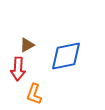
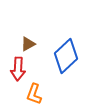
brown triangle: moved 1 px right, 1 px up
blue diamond: rotated 32 degrees counterclockwise
